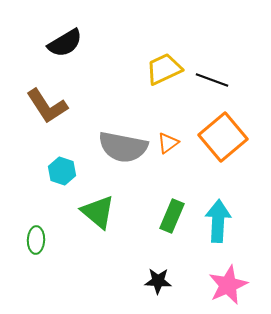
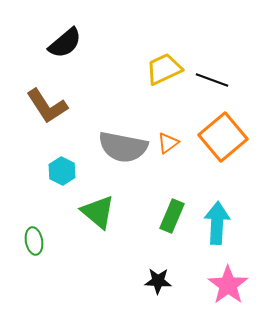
black semicircle: rotated 9 degrees counterclockwise
cyan hexagon: rotated 8 degrees clockwise
cyan arrow: moved 1 px left, 2 px down
green ellipse: moved 2 px left, 1 px down; rotated 12 degrees counterclockwise
pink star: rotated 12 degrees counterclockwise
